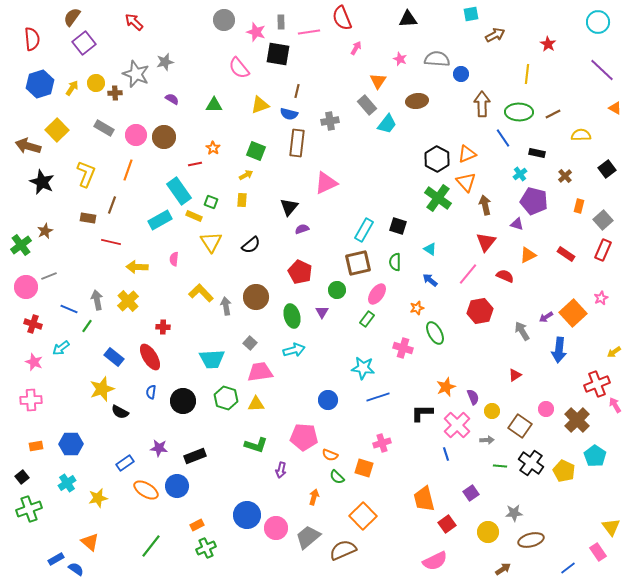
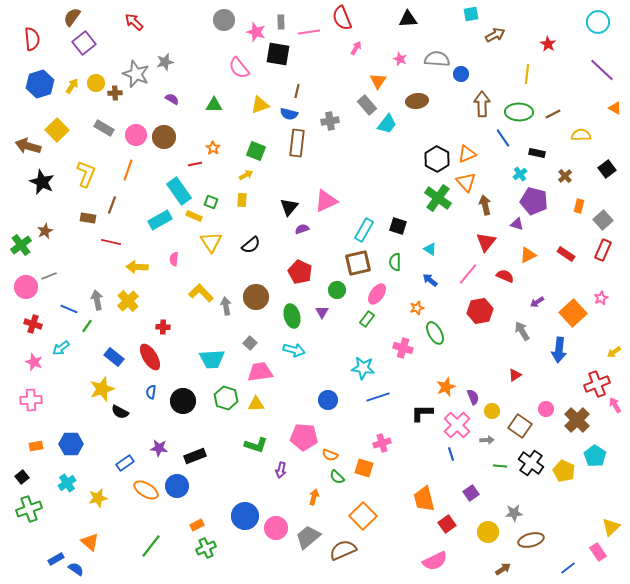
yellow arrow at (72, 88): moved 2 px up
pink triangle at (326, 183): moved 18 px down
purple arrow at (546, 317): moved 9 px left, 15 px up
cyan arrow at (294, 350): rotated 30 degrees clockwise
blue line at (446, 454): moved 5 px right
blue circle at (247, 515): moved 2 px left, 1 px down
yellow triangle at (611, 527): rotated 24 degrees clockwise
